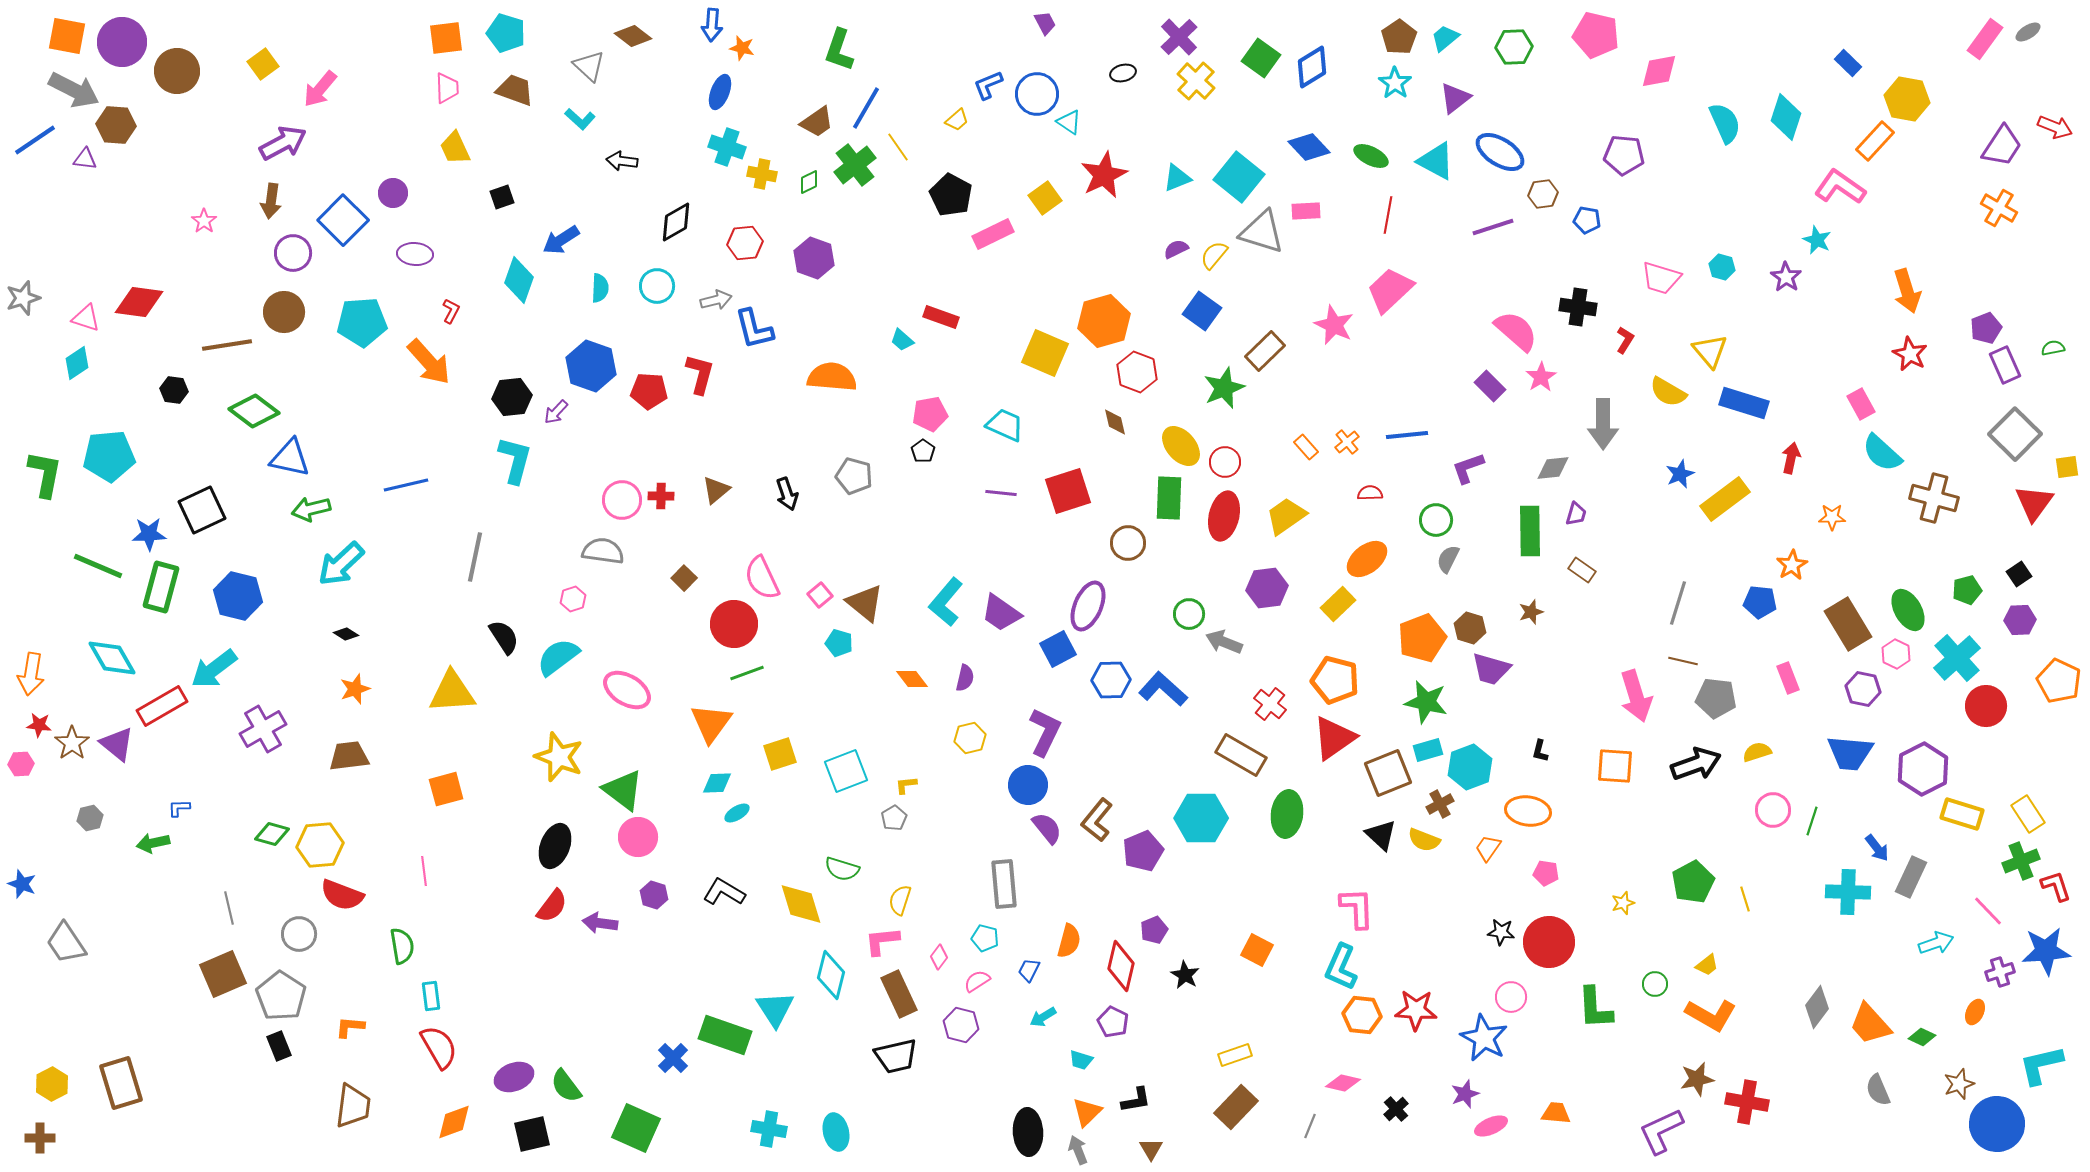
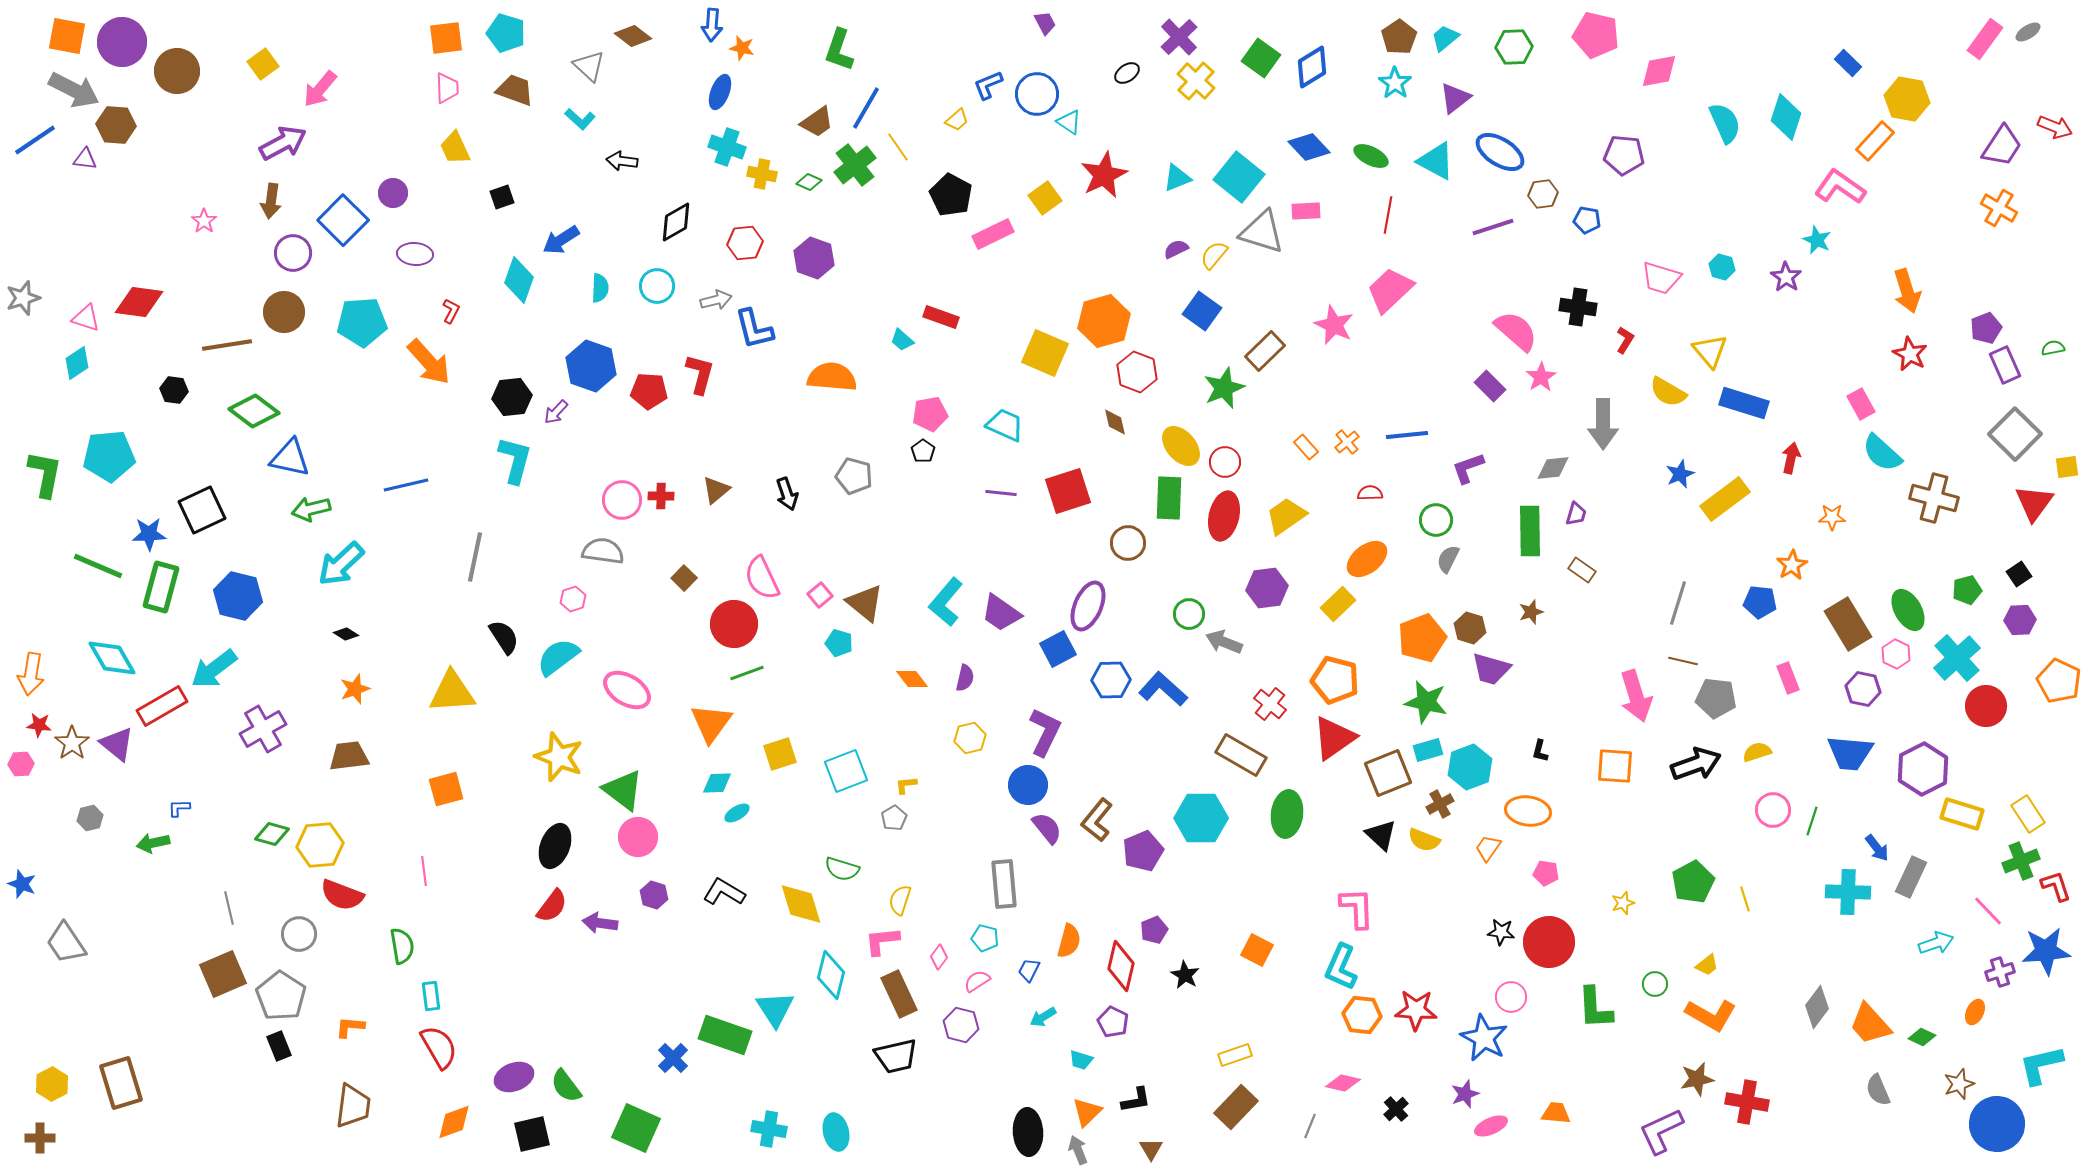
black ellipse at (1123, 73): moved 4 px right; rotated 20 degrees counterclockwise
green diamond at (809, 182): rotated 50 degrees clockwise
